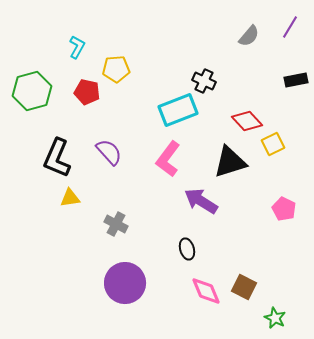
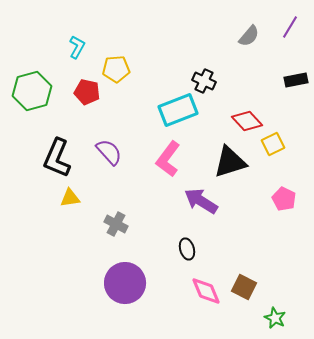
pink pentagon: moved 10 px up
